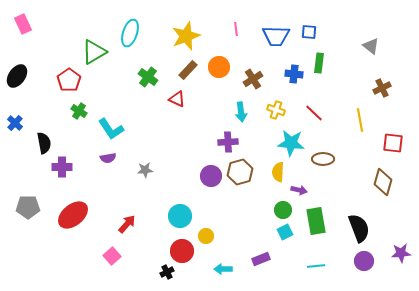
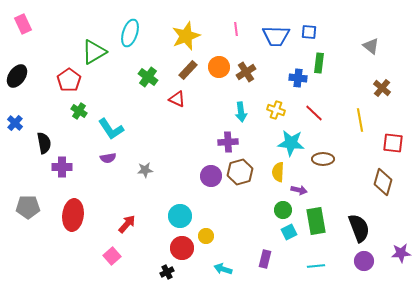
blue cross at (294, 74): moved 4 px right, 4 px down
brown cross at (253, 79): moved 7 px left, 7 px up
brown cross at (382, 88): rotated 24 degrees counterclockwise
red ellipse at (73, 215): rotated 44 degrees counterclockwise
cyan square at (285, 232): moved 4 px right
red circle at (182, 251): moved 3 px up
purple rectangle at (261, 259): moved 4 px right; rotated 54 degrees counterclockwise
cyan arrow at (223, 269): rotated 18 degrees clockwise
